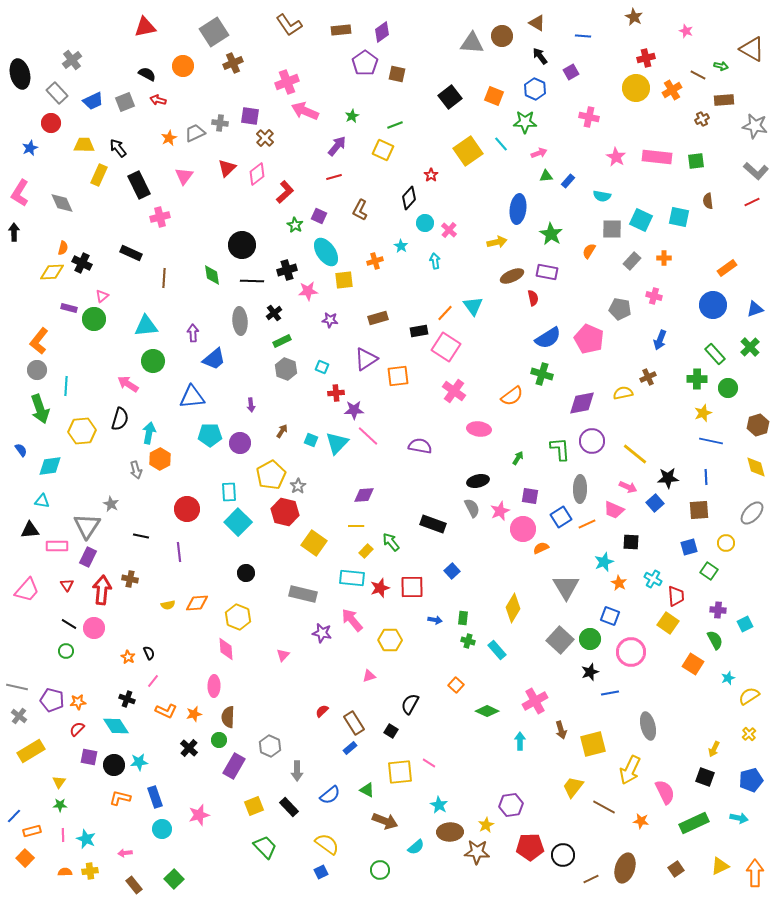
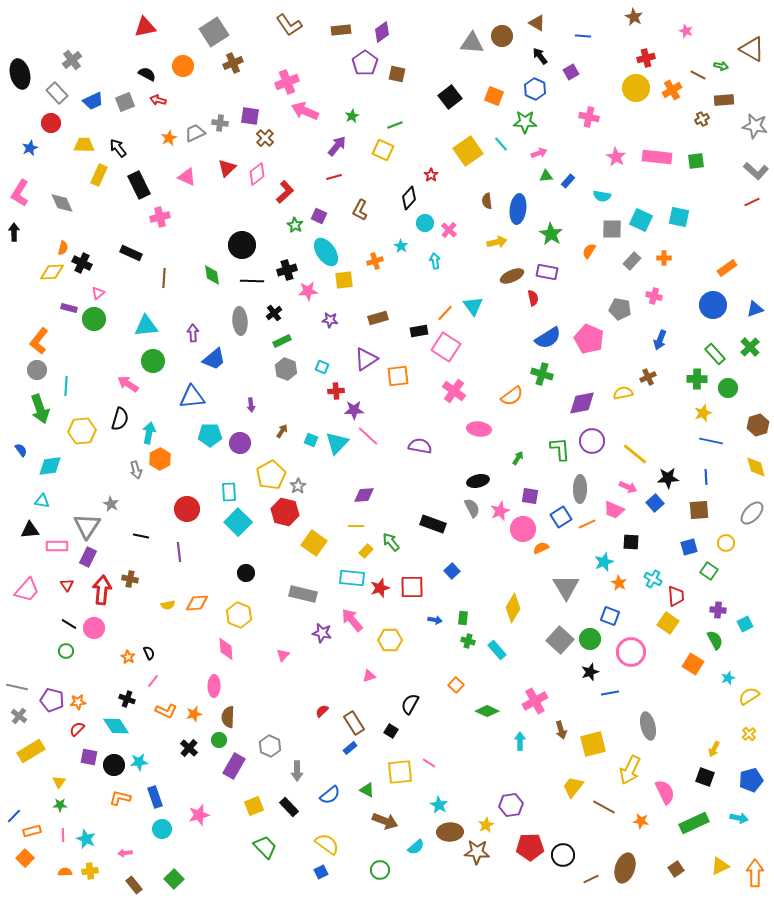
pink triangle at (184, 176): moved 3 px right, 1 px down; rotated 42 degrees counterclockwise
brown semicircle at (708, 201): moved 221 px left
pink triangle at (102, 296): moved 4 px left, 3 px up
red cross at (336, 393): moved 2 px up
yellow hexagon at (238, 617): moved 1 px right, 2 px up
